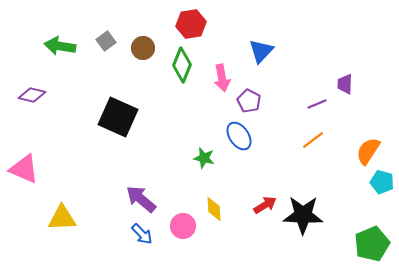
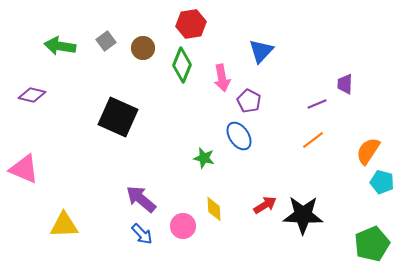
yellow triangle: moved 2 px right, 7 px down
